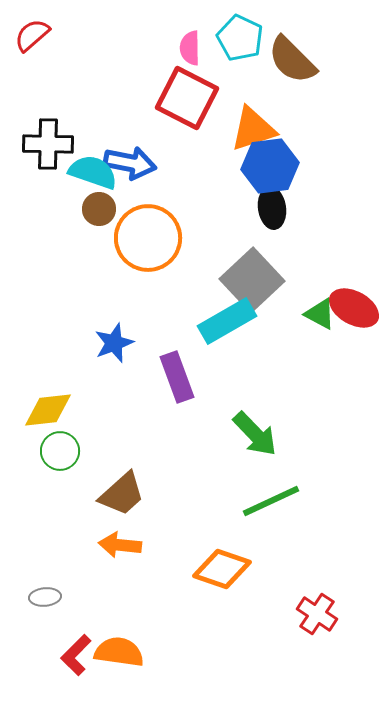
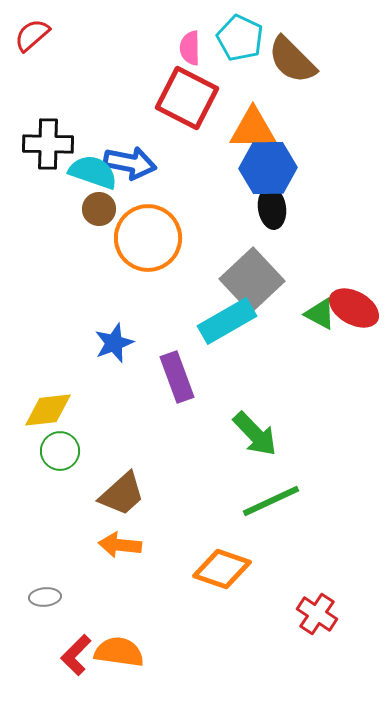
orange triangle: rotated 18 degrees clockwise
blue hexagon: moved 2 px left, 2 px down; rotated 6 degrees clockwise
